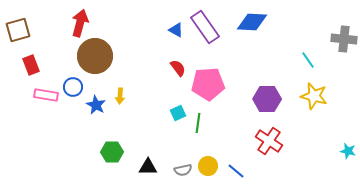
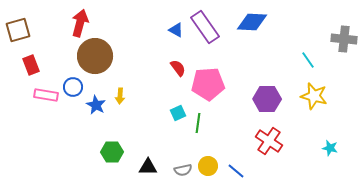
cyan star: moved 18 px left, 3 px up
